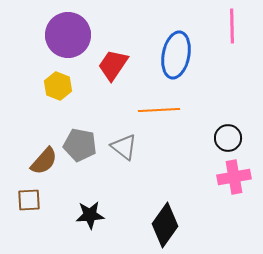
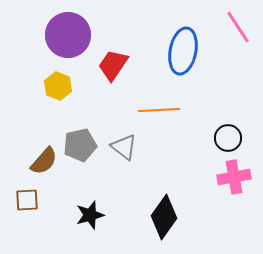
pink line: moved 6 px right, 1 px down; rotated 32 degrees counterclockwise
blue ellipse: moved 7 px right, 4 px up
gray pentagon: rotated 24 degrees counterclockwise
brown square: moved 2 px left
black star: rotated 12 degrees counterclockwise
black diamond: moved 1 px left, 8 px up
